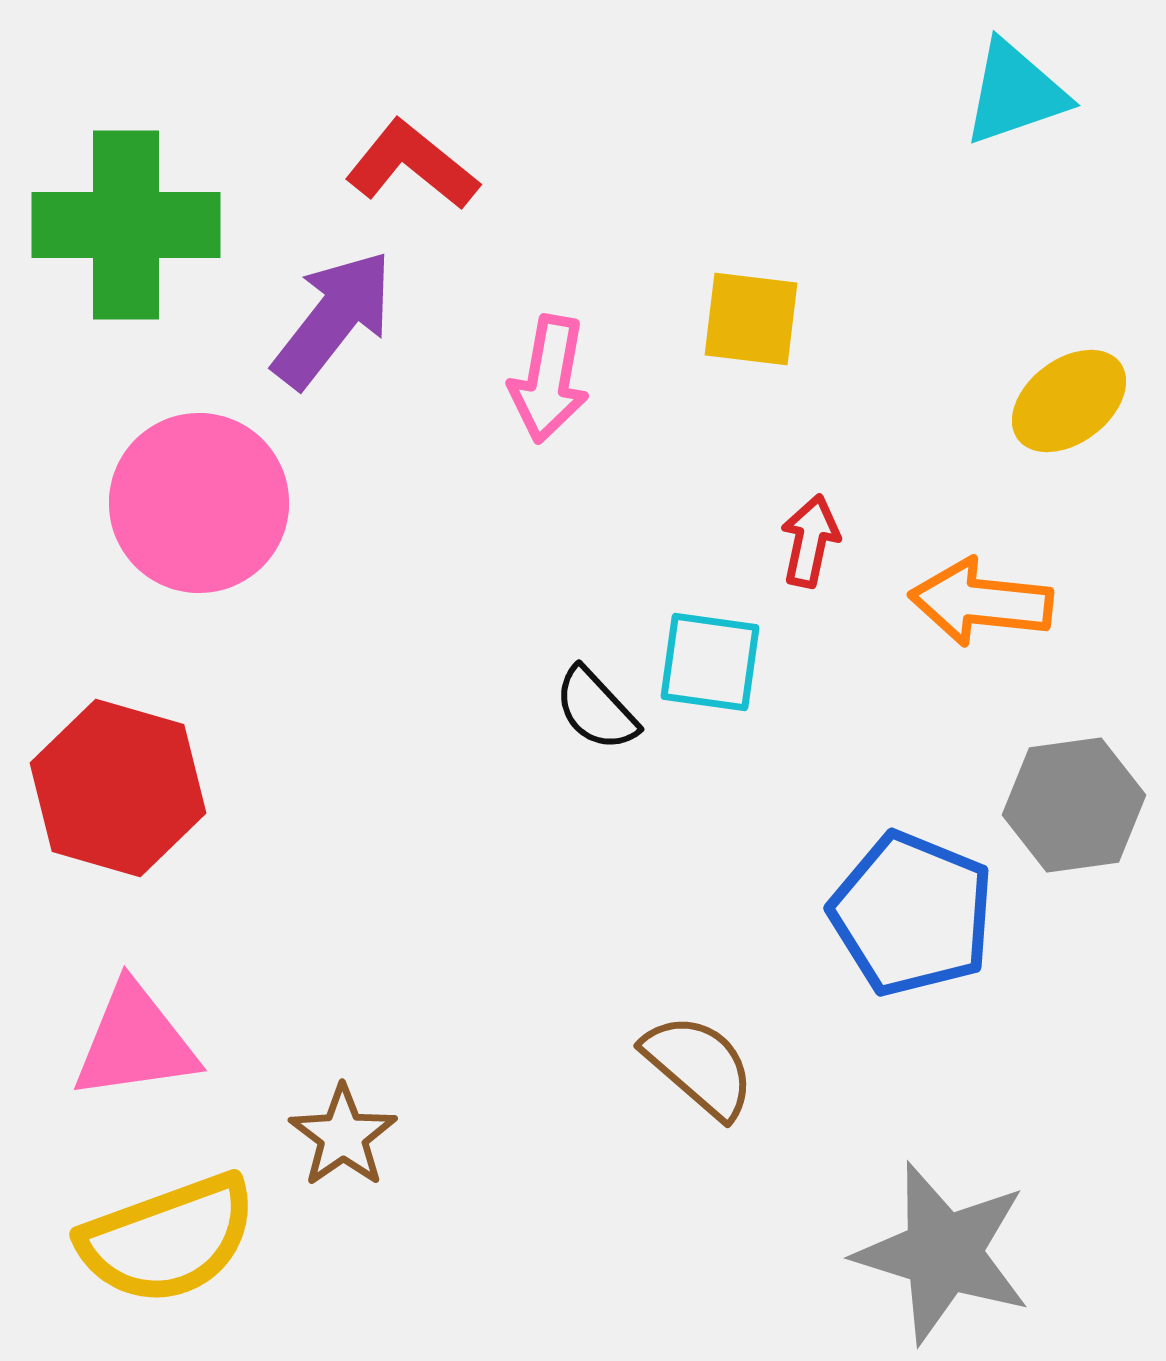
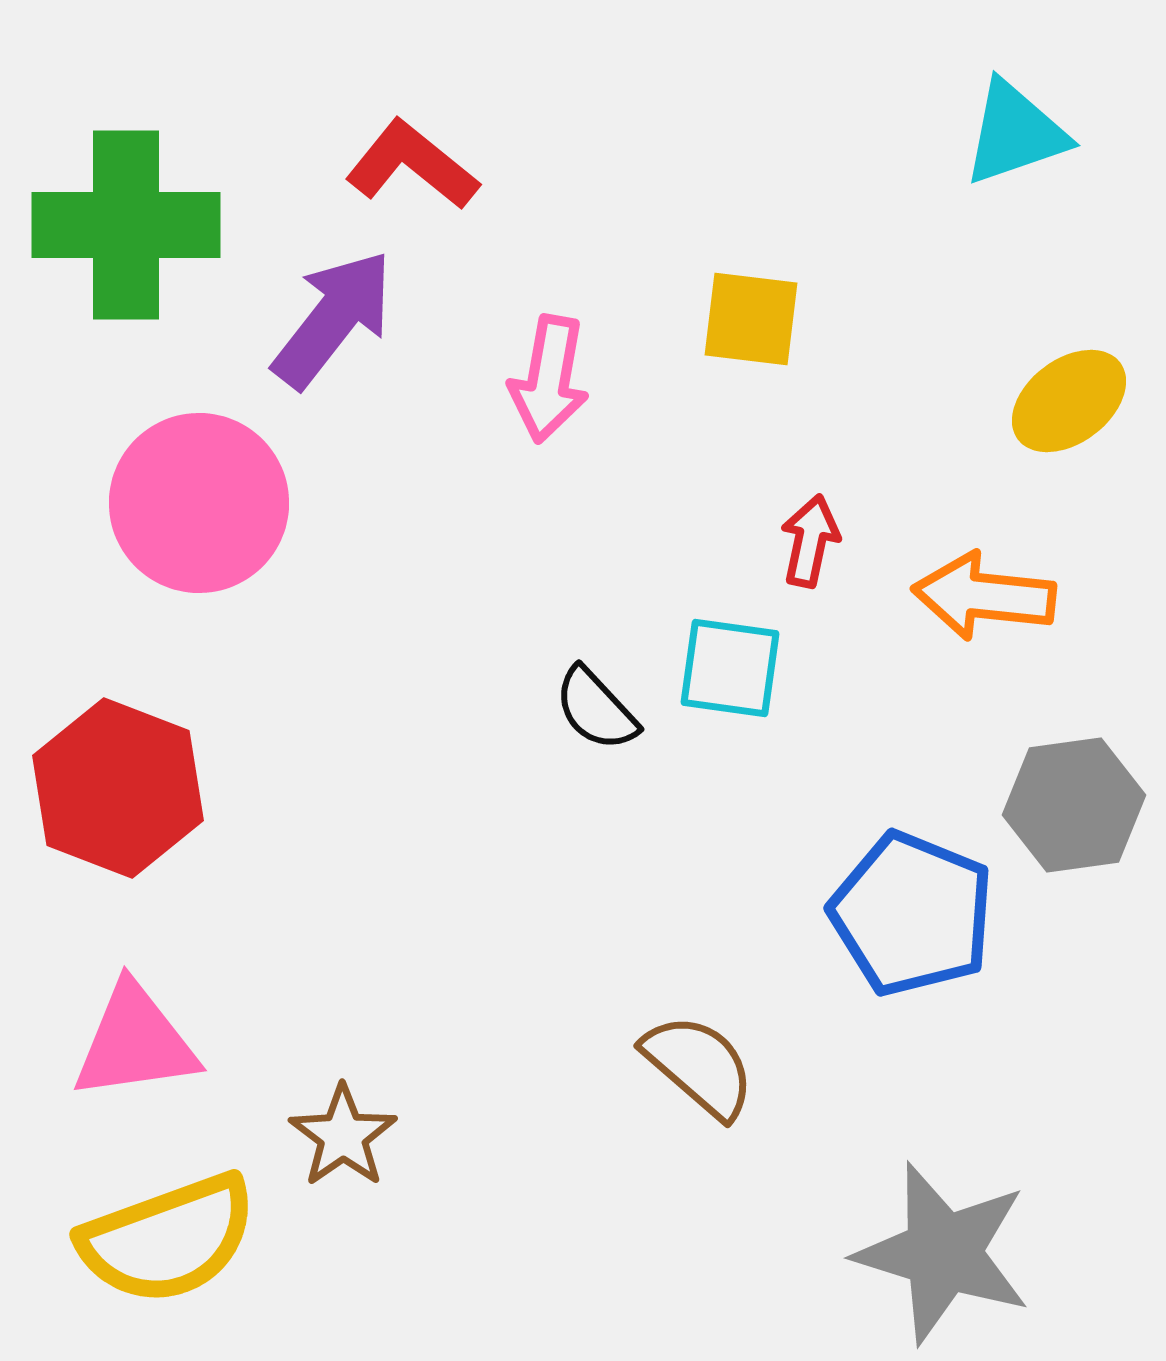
cyan triangle: moved 40 px down
orange arrow: moved 3 px right, 6 px up
cyan square: moved 20 px right, 6 px down
red hexagon: rotated 5 degrees clockwise
